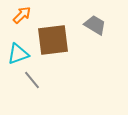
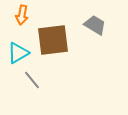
orange arrow: rotated 144 degrees clockwise
cyan triangle: moved 1 px up; rotated 10 degrees counterclockwise
